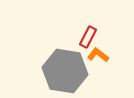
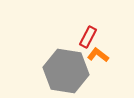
gray hexagon: moved 1 px right
